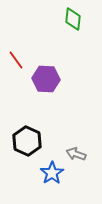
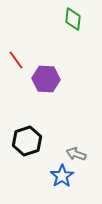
black hexagon: rotated 16 degrees clockwise
blue star: moved 10 px right, 3 px down
